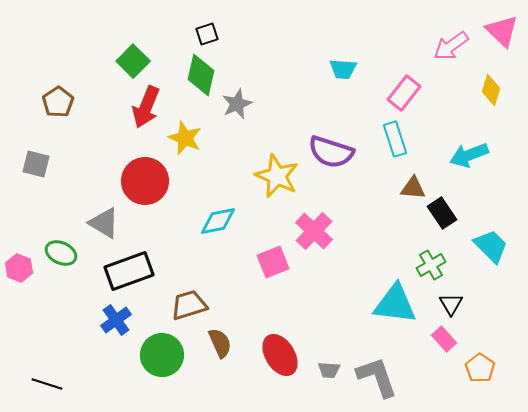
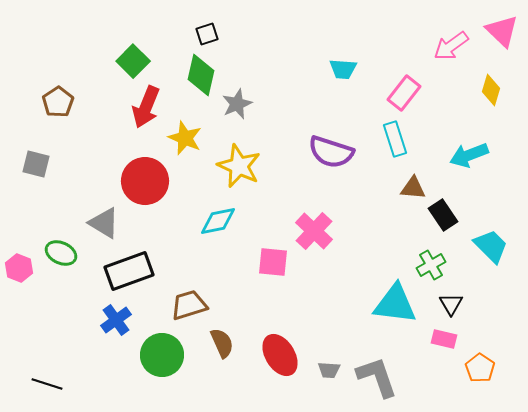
yellow star at (277, 176): moved 38 px left, 10 px up
black rectangle at (442, 213): moved 1 px right, 2 px down
pink square at (273, 262): rotated 28 degrees clockwise
pink rectangle at (444, 339): rotated 35 degrees counterclockwise
brown semicircle at (220, 343): moved 2 px right
